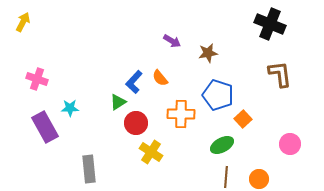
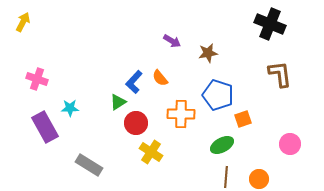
orange square: rotated 24 degrees clockwise
gray rectangle: moved 4 px up; rotated 52 degrees counterclockwise
